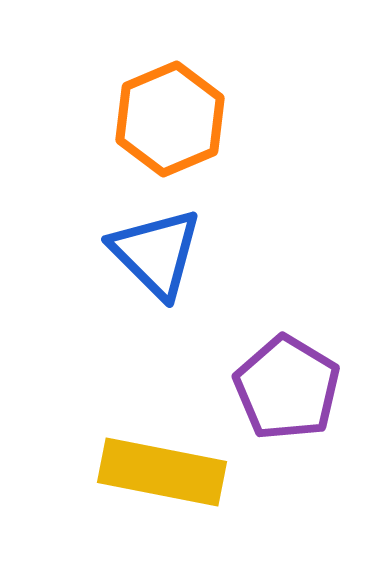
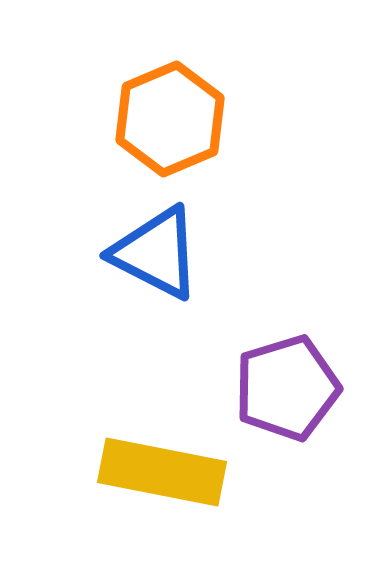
blue triangle: rotated 18 degrees counterclockwise
purple pentagon: rotated 24 degrees clockwise
